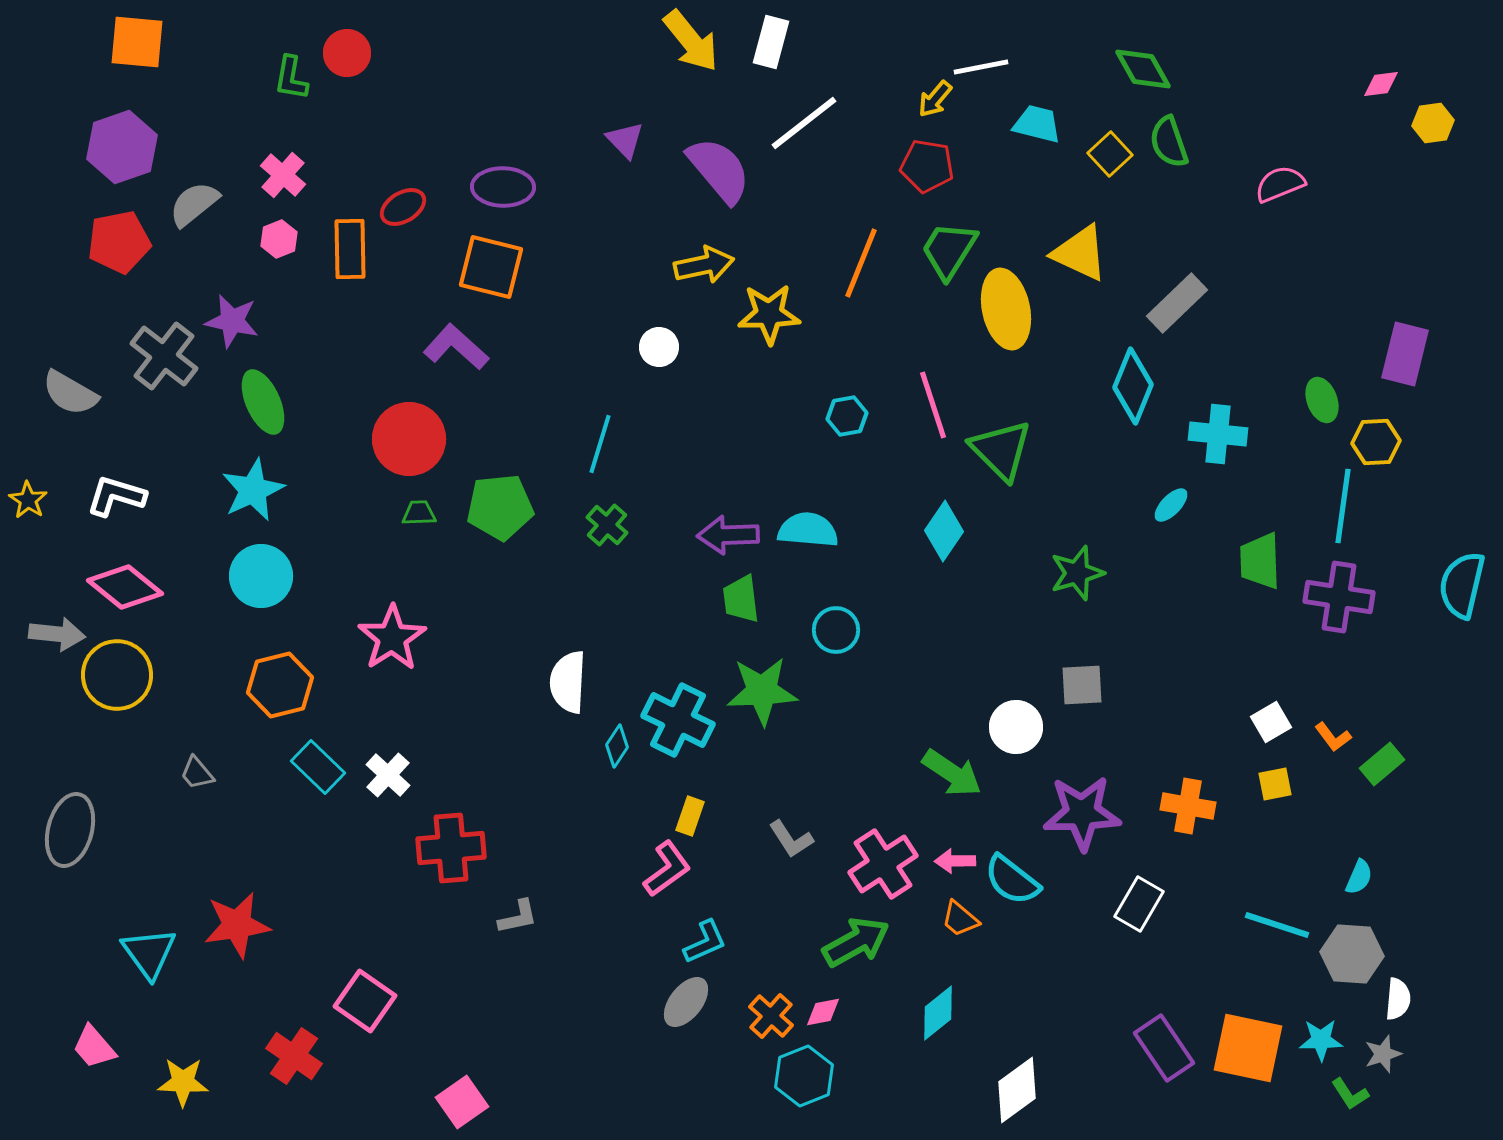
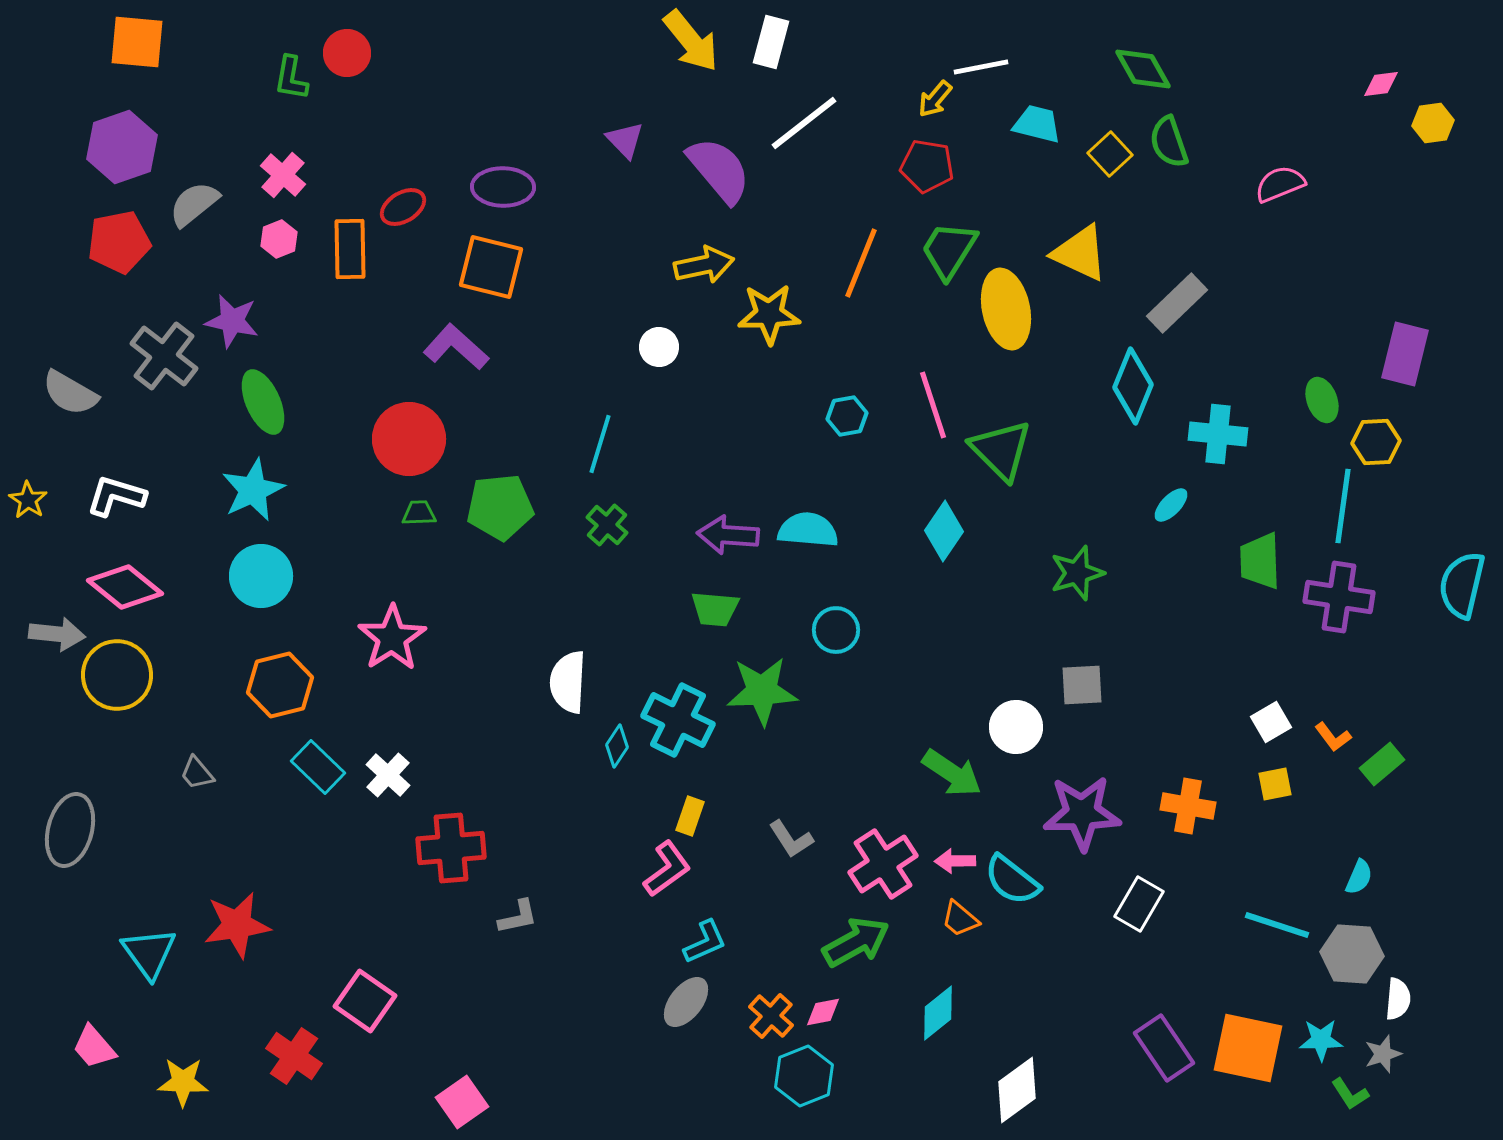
purple arrow at (728, 535): rotated 6 degrees clockwise
green trapezoid at (741, 599): moved 26 px left, 10 px down; rotated 78 degrees counterclockwise
